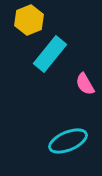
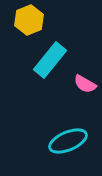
cyan rectangle: moved 6 px down
pink semicircle: rotated 30 degrees counterclockwise
